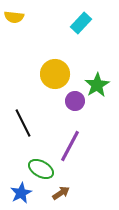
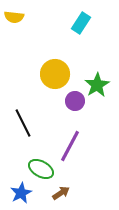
cyan rectangle: rotated 10 degrees counterclockwise
